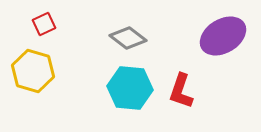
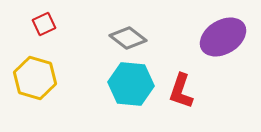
purple ellipse: moved 1 px down
yellow hexagon: moved 2 px right, 7 px down
cyan hexagon: moved 1 px right, 4 px up
